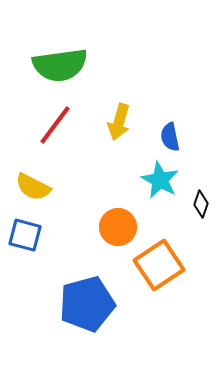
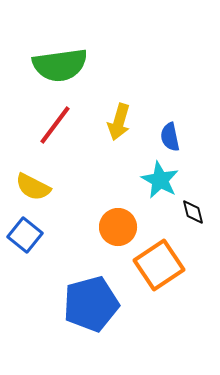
black diamond: moved 8 px left, 8 px down; rotated 32 degrees counterclockwise
blue square: rotated 24 degrees clockwise
blue pentagon: moved 4 px right
